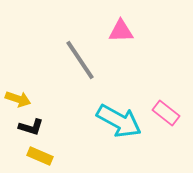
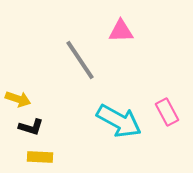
pink rectangle: moved 1 px right, 1 px up; rotated 24 degrees clockwise
yellow rectangle: moved 1 px down; rotated 20 degrees counterclockwise
